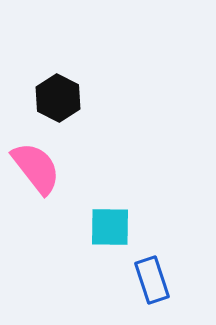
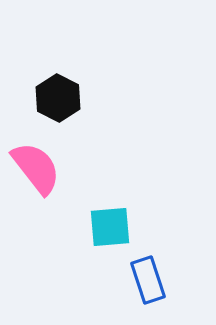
cyan square: rotated 6 degrees counterclockwise
blue rectangle: moved 4 px left
